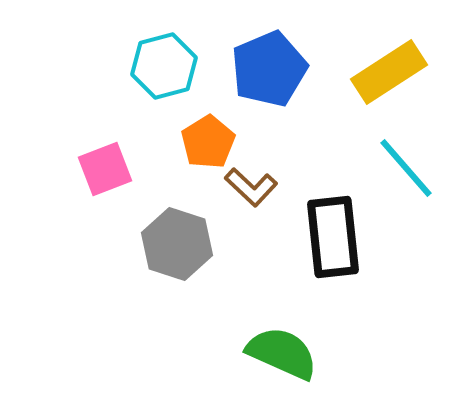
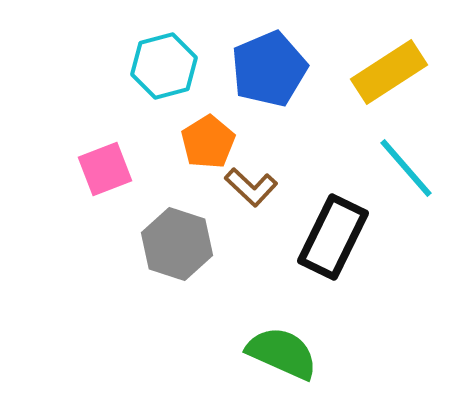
black rectangle: rotated 32 degrees clockwise
